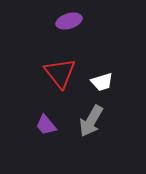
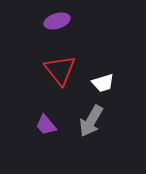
purple ellipse: moved 12 px left
red triangle: moved 3 px up
white trapezoid: moved 1 px right, 1 px down
